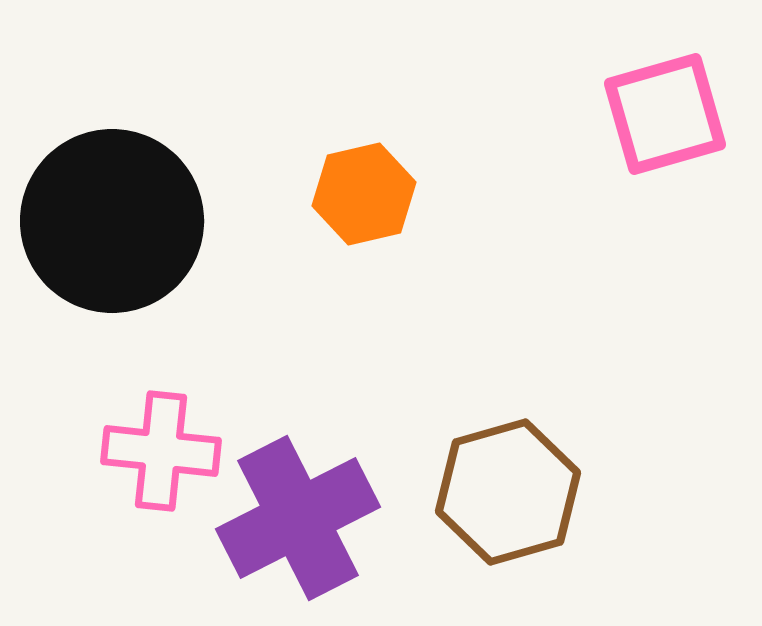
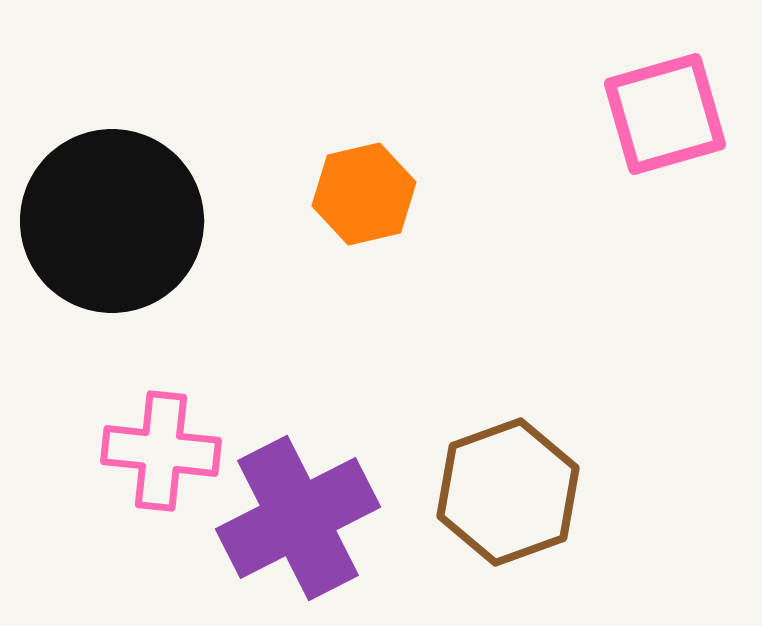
brown hexagon: rotated 4 degrees counterclockwise
